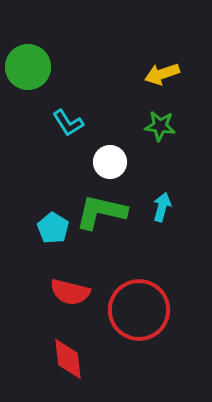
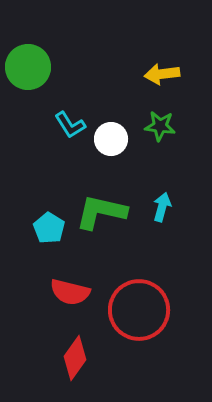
yellow arrow: rotated 12 degrees clockwise
cyan L-shape: moved 2 px right, 2 px down
white circle: moved 1 px right, 23 px up
cyan pentagon: moved 4 px left
red diamond: moved 7 px right, 1 px up; rotated 42 degrees clockwise
